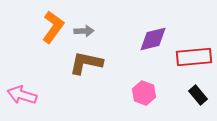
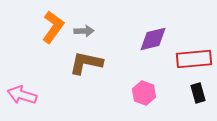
red rectangle: moved 2 px down
black rectangle: moved 2 px up; rotated 24 degrees clockwise
